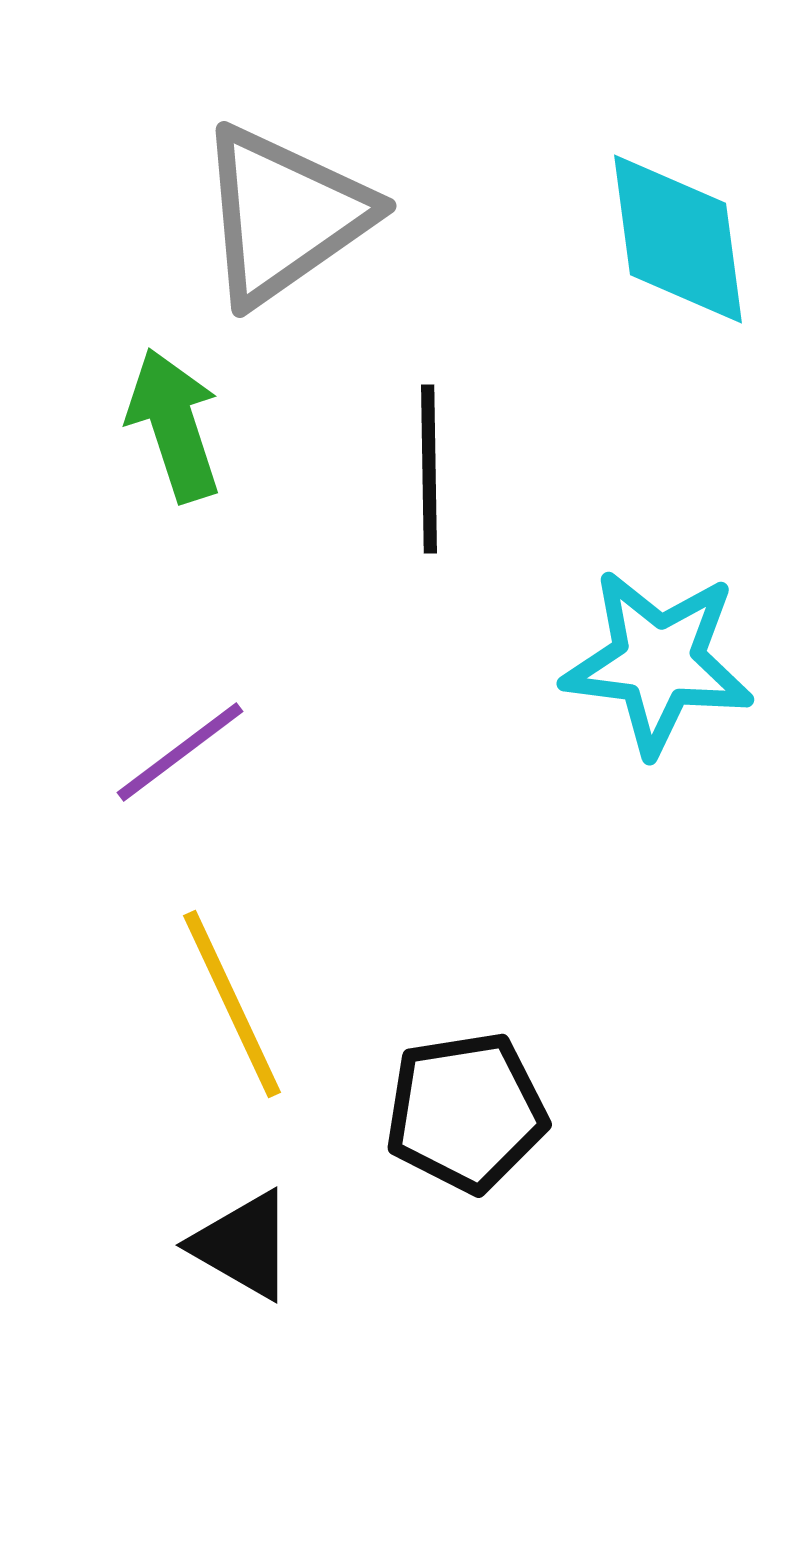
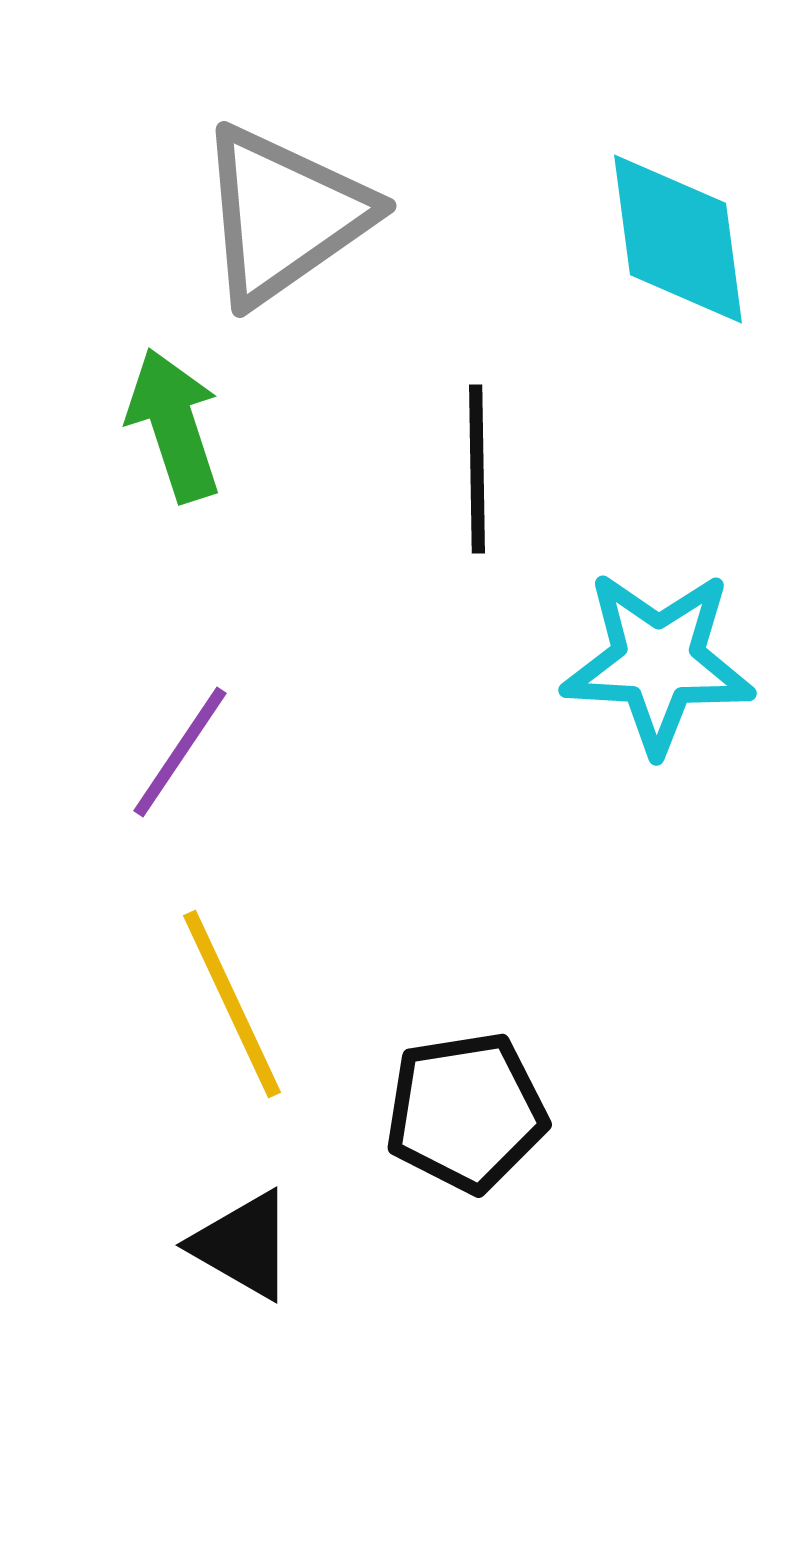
black line: moved 48 px right
cyan star: rotated 4 degrees counterclockwise
purple line: rotated 19 degrees counterclockwise
